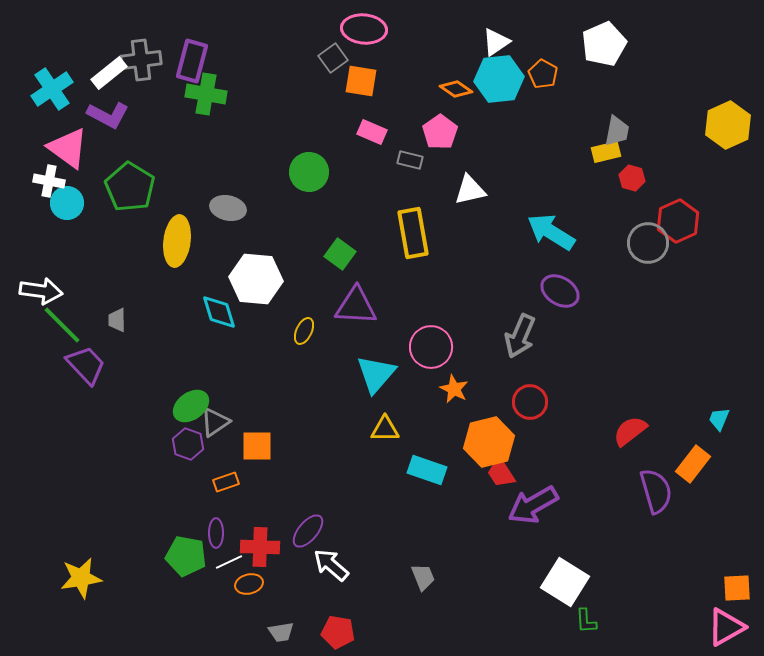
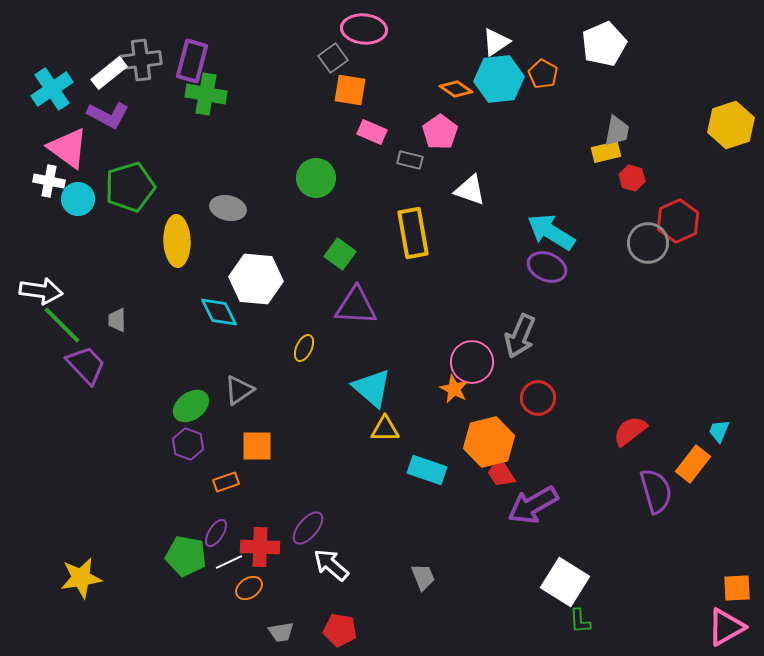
orange square at (361, 81): moved 11 px left, 9 px down
yellow hexagon at (728, 125): moved 3 px right; rotated 6 degrees clockwise
green circle at (309, 172): moved 7 px right, 6 px down
green pentagon at (130, 187): rotated 24 degrees clockwise
white triangle at (470, 190): rotated 32 degrees clockwise
cyan circle at (67, 203): moved 11 px right, 4 px up
yellow ellipse at (177, 241): rotated 9 degrees counterclockwise
purple ellipse at (560, 291): moved 13 px left, 24 px up; rotated 9 degrees counterclockwise
cyan diamond at (219, 312): rotated 9 degrees counterclockwise
yellow ellipse at (304, 331): moved 17 px down
pink circle at (431, 347): moved 41 px right, 15 px down
cyan triangle at (376, 374): moved 4 px left, 14 px down; rotated 30 degrees counterclockwise
red circle at (530, 402): moved 8 px right, 4 px up
cyan trapezoid at (719, 419): moved 12 px down
gray triangle at (215, 422): moved 24 px right, 32 px up
purple ellipse at (308, 531): moved 3 px up
purple ellipse at (216, 533): rotated 32 degrees clockwise
orange ellipse at (249, 584): moved 4 px down; rotated 20 degrees counterclockwise
green L-shape at (586, 621): moved 6 px left
red pentagon at (338, 632): moved 2 px right, 2 px up
